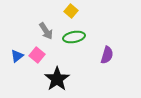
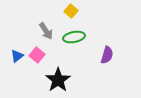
black star: moved 1 px right, 1 px down
